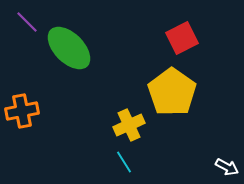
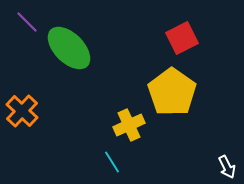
orange cross: rotated 36 degrees counterclockwise
cyan line: moved 12 px left
white arrow: rotated 35 degrees clockwise
